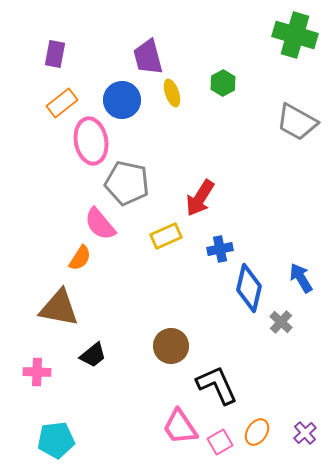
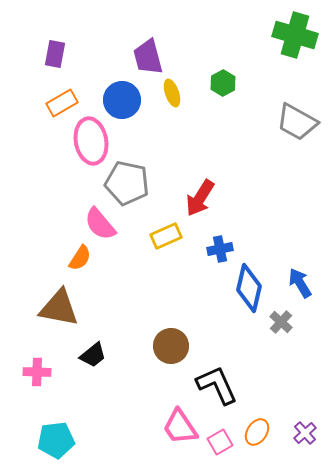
orange rectangle: rotated 8 degrees clockwise
blue arrow: moved 1 px left, 5 px down
